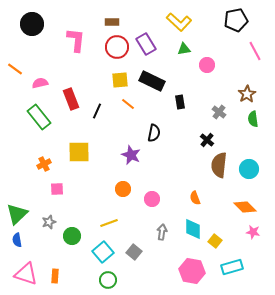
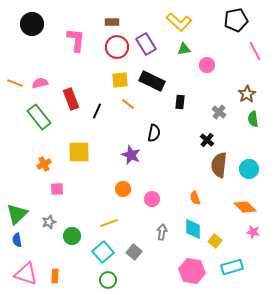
orange line at (15, 69): moved 14 px down; rotated 14 degrees counterclockwise
black rectangle at (180, 102): rotated 16 degrees clockwise
